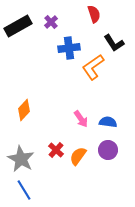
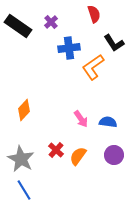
black rectangle: rotated 64 degrees clockwise
purple circle: moved 6 px right, 5 px down
